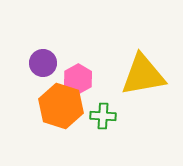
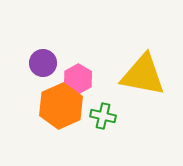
yellow triangle: rotated 21 degrees clockwise
orange hexagon: rotated 18 degrees clockwise
green cross: rotated 10 degrees clockwise
